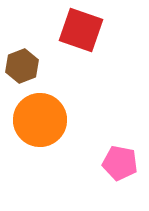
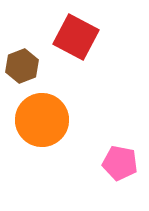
red square: moved 5 px left, 7 px down; rotated 9 degrees clockwise
orange circle: moved 2 px right
